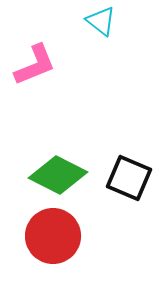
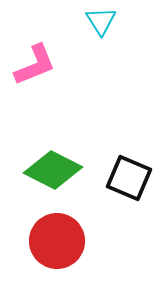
cyan triangle: rotated 20 degrees clockwise
green diamond: moved 5 px left, 5 px up
red circle: moved 4 px right, 5 px down
